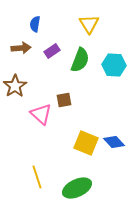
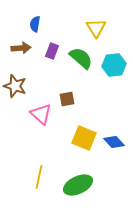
yellow triangle: moved 7 px right, 4 px down
purple rectangle: rotated 35 degrees counterclockwise
green semicircle: moved 1 px right, 2 px up; rotated 70 degrees counterclockwise
cyan hexagon: rotated 10 degrees counterclockwise
brown star: rotated 20 degrees counterclockwise
brown square: moved 3 px right, 1 px up
yellow square: moved 2 px left, 5 px up
yellow line: moved 2 px right; rotated 30 degrees clockwise
green ellipse: moved 1 px right, 3 px up
